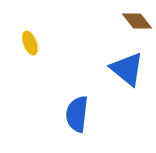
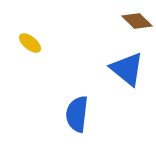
brown diamond: rotated 8 degrees counterclockwise
yellow ellipse: rotated 30 degrees counterclockwise
